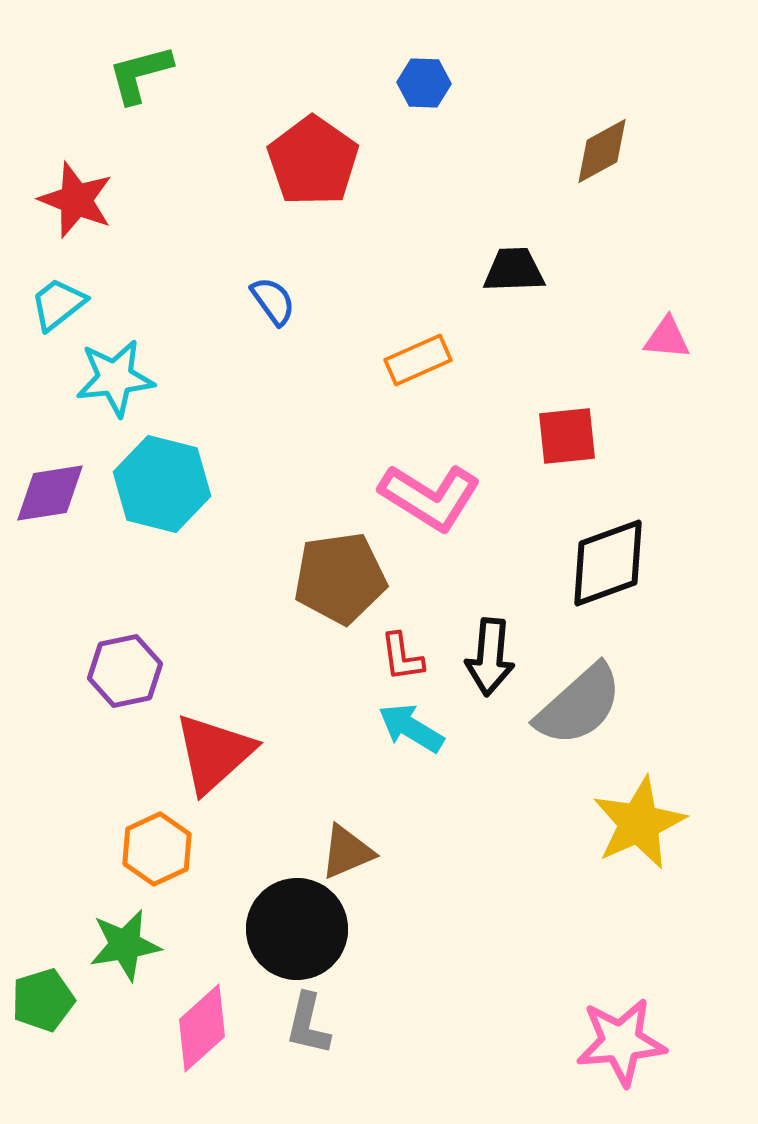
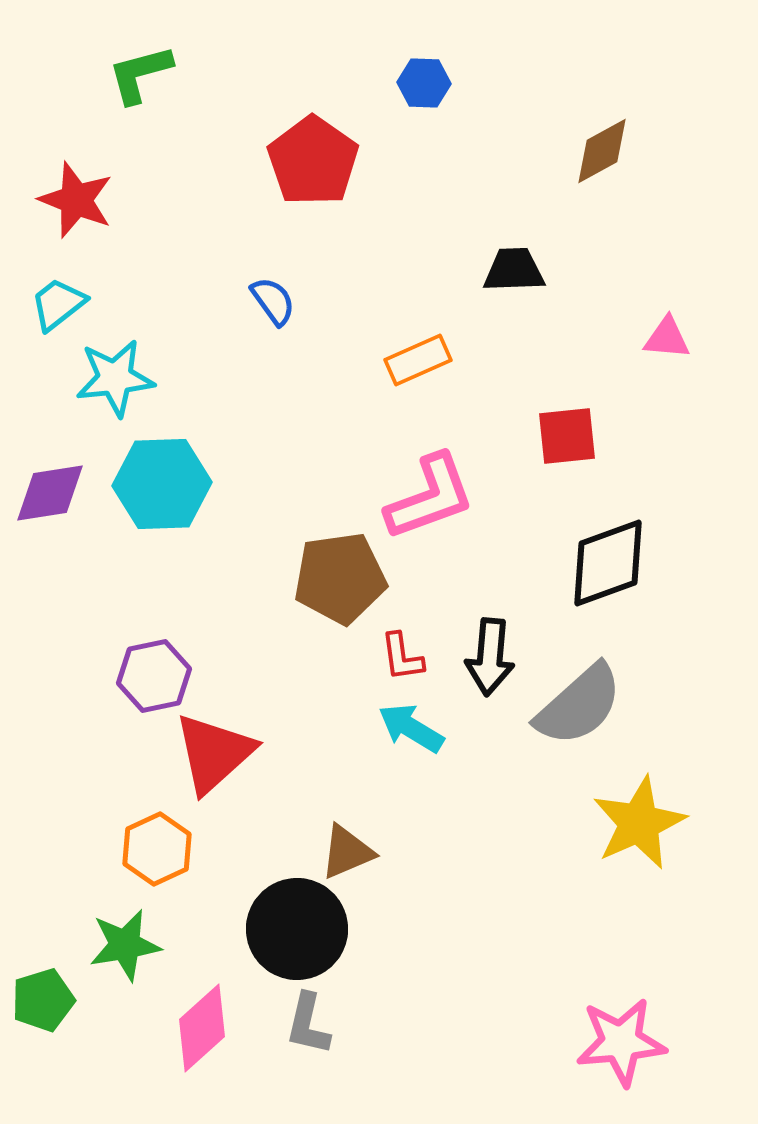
cyan hexagon: rotated 16 degrees counterclockwise
pink L-shape: rotated 52 degrees counterclockwise
purple hexagon: moved 29 px right, 5 px down
